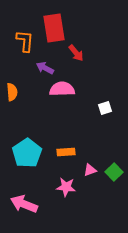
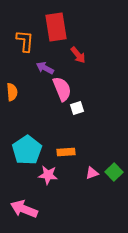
red rectangle: moved 2 px right, 1 px up
red arrow: moved 2 px right, 2 px down
pink semicircle: rotated 70 degrees clockwise
white square: moved 28 px left
cyan pentagon: moved 3 px up
pink triangle: moved 2 px right, 3 px down
pink star: moved 18 px left, 12 px up
pink arrow: moved 5 px down
